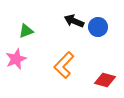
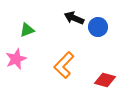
black arrow: moved 3 px up
green triangle: moved 1 px right, 1 px up
